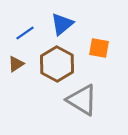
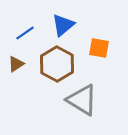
blue triangle: moved 1 px right, 1 px down
